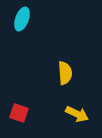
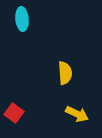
cyan ellipse: rotated 25 degrees counterclockwise
red square: moved 5 px left; rotated 18 degrees clockwise
